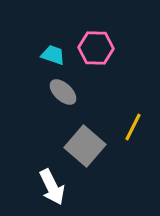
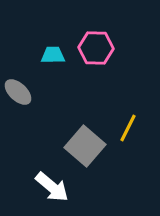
cyan trapezoid: rotated 20 degrees counterclockwise
gray ellipse: moved 45 px left
yellow line: moved 5 px left, 1 px down
white arrow: rotated 24 degrees counterclockwise
